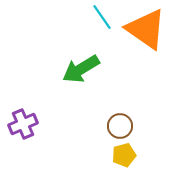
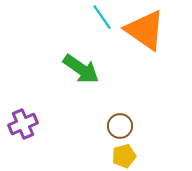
orange triangle: moved 1 px left, 1 px down
green arrow: rotated 114 degrees counterclockwise
yellow pentagon: moved 1 px down
